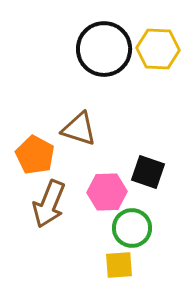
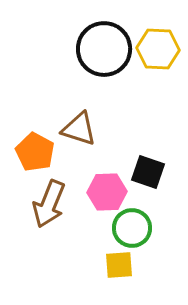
orange pentagon: moved 3 px up
